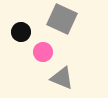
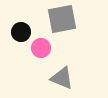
gray square: rotated 36 degrees counterclockwise
pink circle: moved 2 px left, 4 px up
